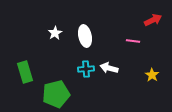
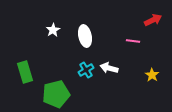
white star: moved 2 px left, 3 px up
cyan cross: moved 1 px down; rotated 28 degrees counterclockwise
